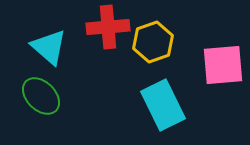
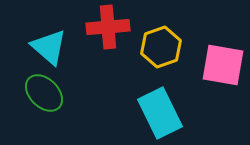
yellow hexagon: moved 8 px right, 5 px down
pink square: rotated 15 degrees clockwise
green ellipse: moved 3 px right, 3 px up
cyan rectangle: moved 3 px left, 8 px down
